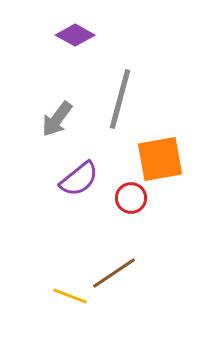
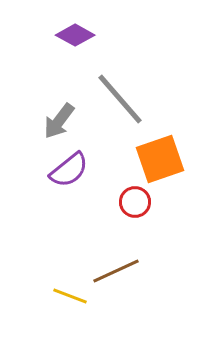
gray line: rotated 56 degrees counterclockwise
gray arrow: moved 2 px right, 2 px down
orange square: rotated 9 degrees counterclockwise
purple semicircle: moved 10 px left, 9 px up
red circle: moved 4 px right, 4 px down
brown line: moved 2 px right, 2 px up; rotated 9 degrees clockwise
